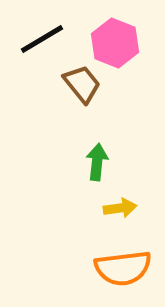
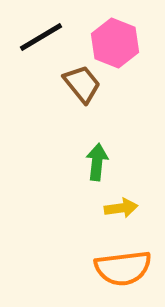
black line: moved 1 px left, 2 px up
yellow arrow: moved 1 px right
